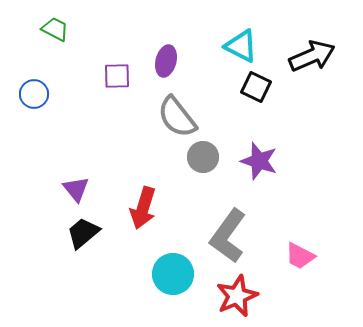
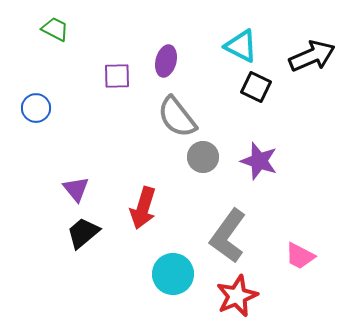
blue circle: moved 2 px right, 14 px down
